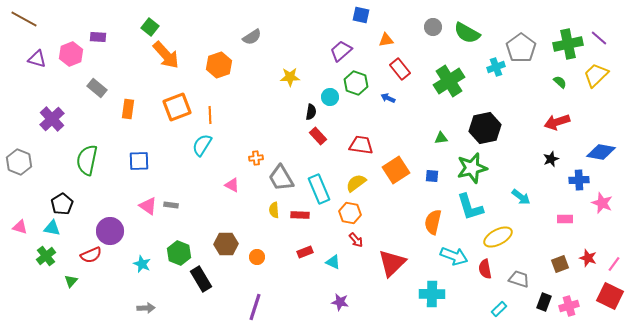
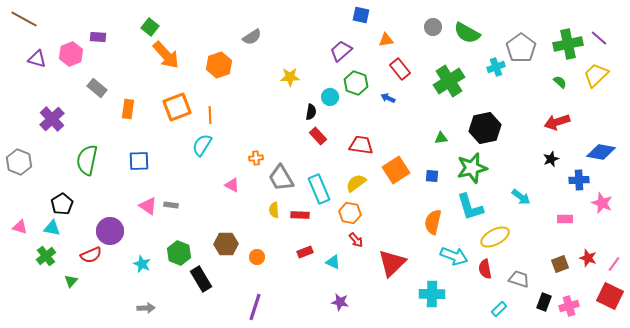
yellow ellipse at (498, 237): moved 3 px left
